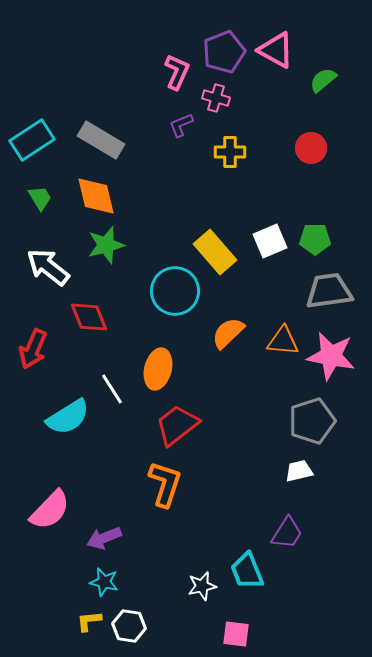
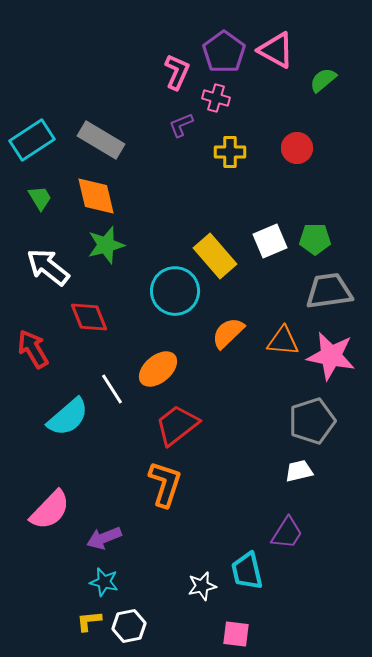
purple pentagon: rotated 15 degrees counterclockwise
red circle: moved 14 px left
yellow rectangle: moved 4 px down
red arrow: rotated 126 degrees clockwise
orange ellipse: rotated 36 degrees clockwise
cyan semicircle: rotated 9 degrees counterclockwise
cyan trapezoid: rotated 9 degrees clockwise
white hexagon: rotated 20 degrees counterclockwise
